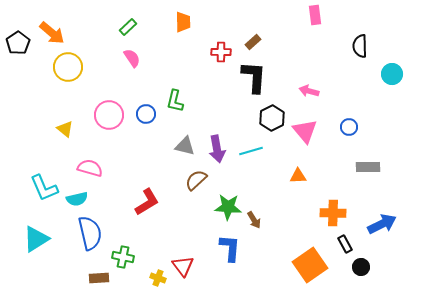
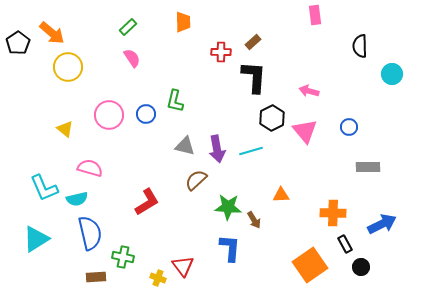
orange triangle at (298, 176): moved 17 px left, 19 px down
brown rectangle at (99, 278): moved 3 px left, 1 px up
